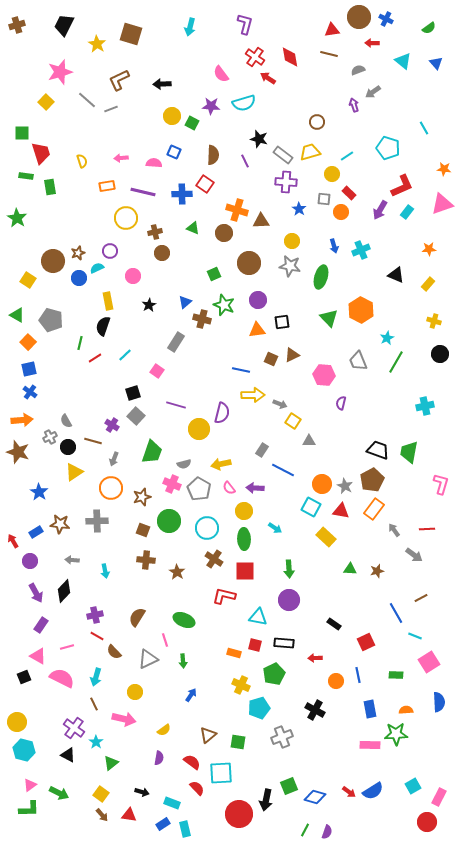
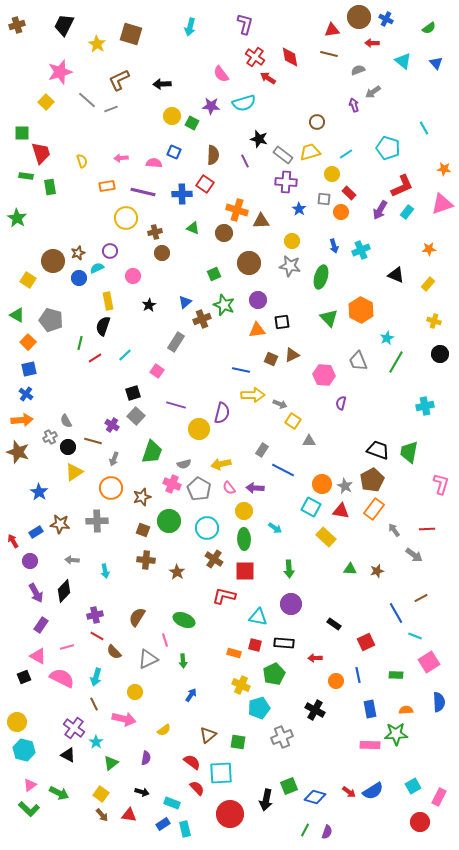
cyan line at (347, 156): moved 1 px left, 2 px up
brown cross at (202, 319): rotated 36 degrees counterclockwise
blue cross at (30, 392): moved 4 px left, 2 px down
purple circle at (289, 600): moved 2 px right, 4 px down
purple semicircle at (159, 758): moved 13 px left
green L-shape at (29, 809): rotated 45 degrees clockwise
red circle at (239, 814): moved 9 px left
red circle at (427, 822): moved 7 px left
